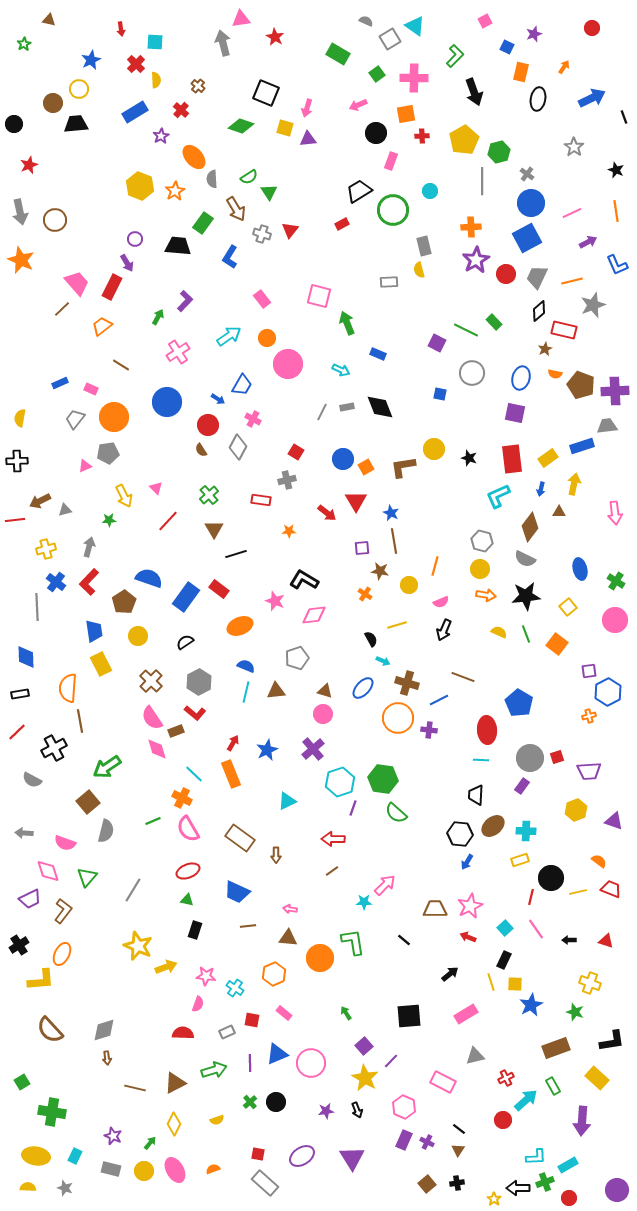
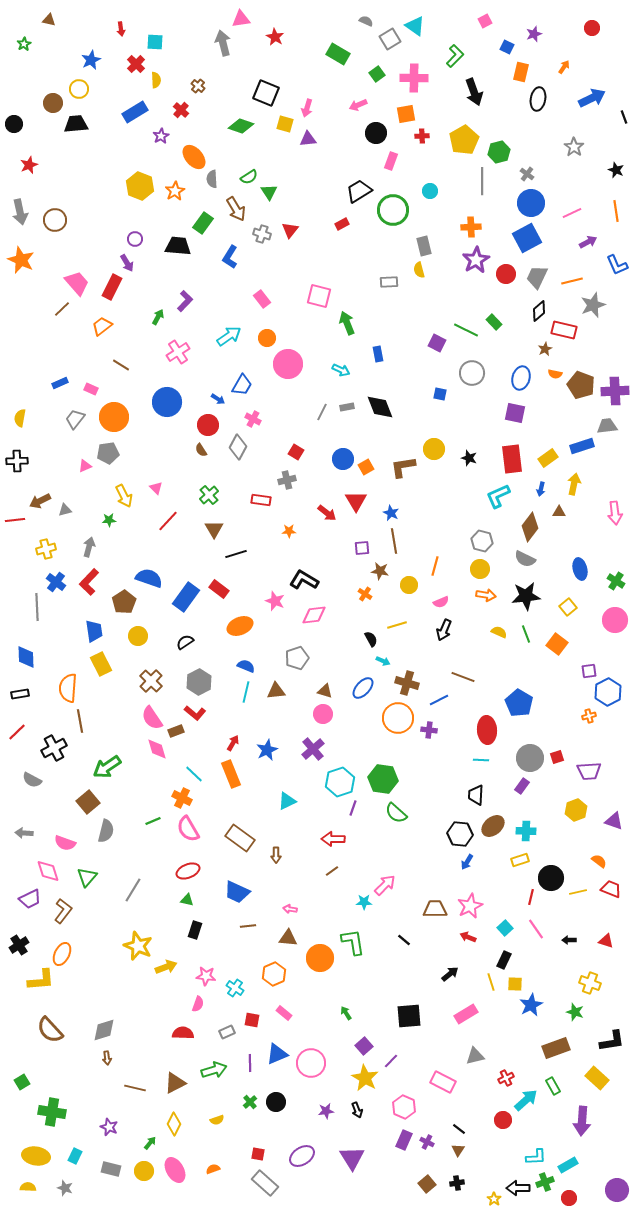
yellow square at (285, 128): moved 4 px up
blue rectangle at (378, 354): rotated 56 degrees clockwise
purple star at (113, 1136): moved 4 px left, 9 px up
